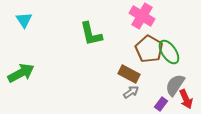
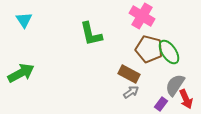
brown pentagon: rotated 16 degrees counterclockwise
